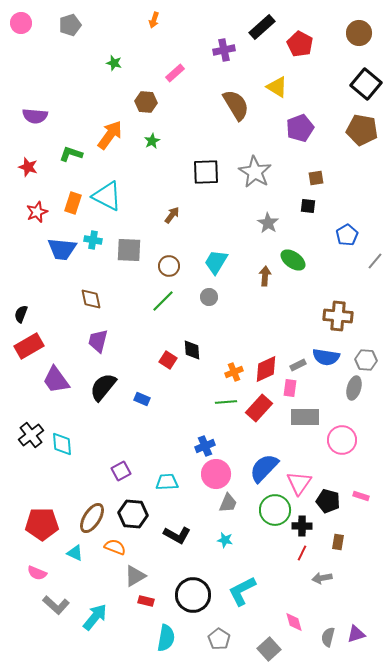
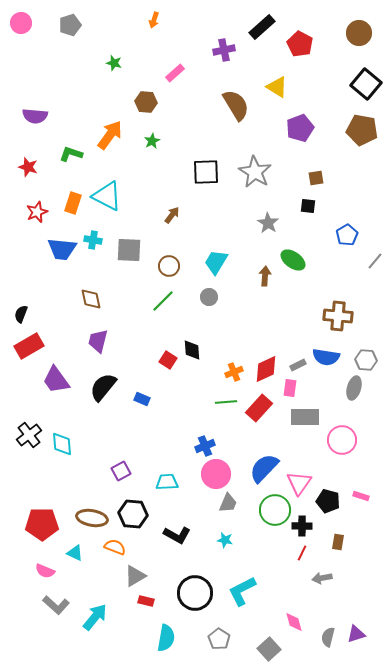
black cross at (31, 435): moved 2 px left
brown ellipse at (92, 518): rotated 68 degrees clockwise
pink semicircle at (37, 573): moved 8 px right, 2 px up
black circle at (193, 595): moved 2 px right, 2 px up
